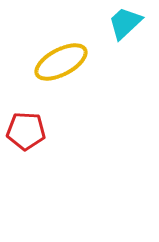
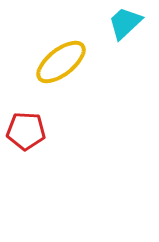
yellow ellipse: rotated 10 degrees counterclockwise
